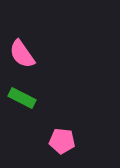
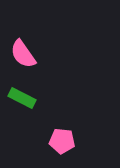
pink semicircle: moved 1 px right
